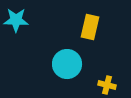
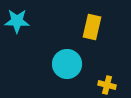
cyan star: moved 1 px right, 1 px down
yellow rectangle: moved 2 px right
